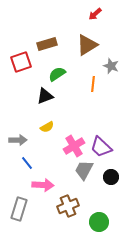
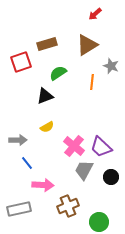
green semicircle: moved 1 px right, 1 px up
orange line: moved 1 px left, 2 px up
pink cross: rotated 20 degrees counterclockwise
gray rectangle: rotated 60 degrees clockwise
